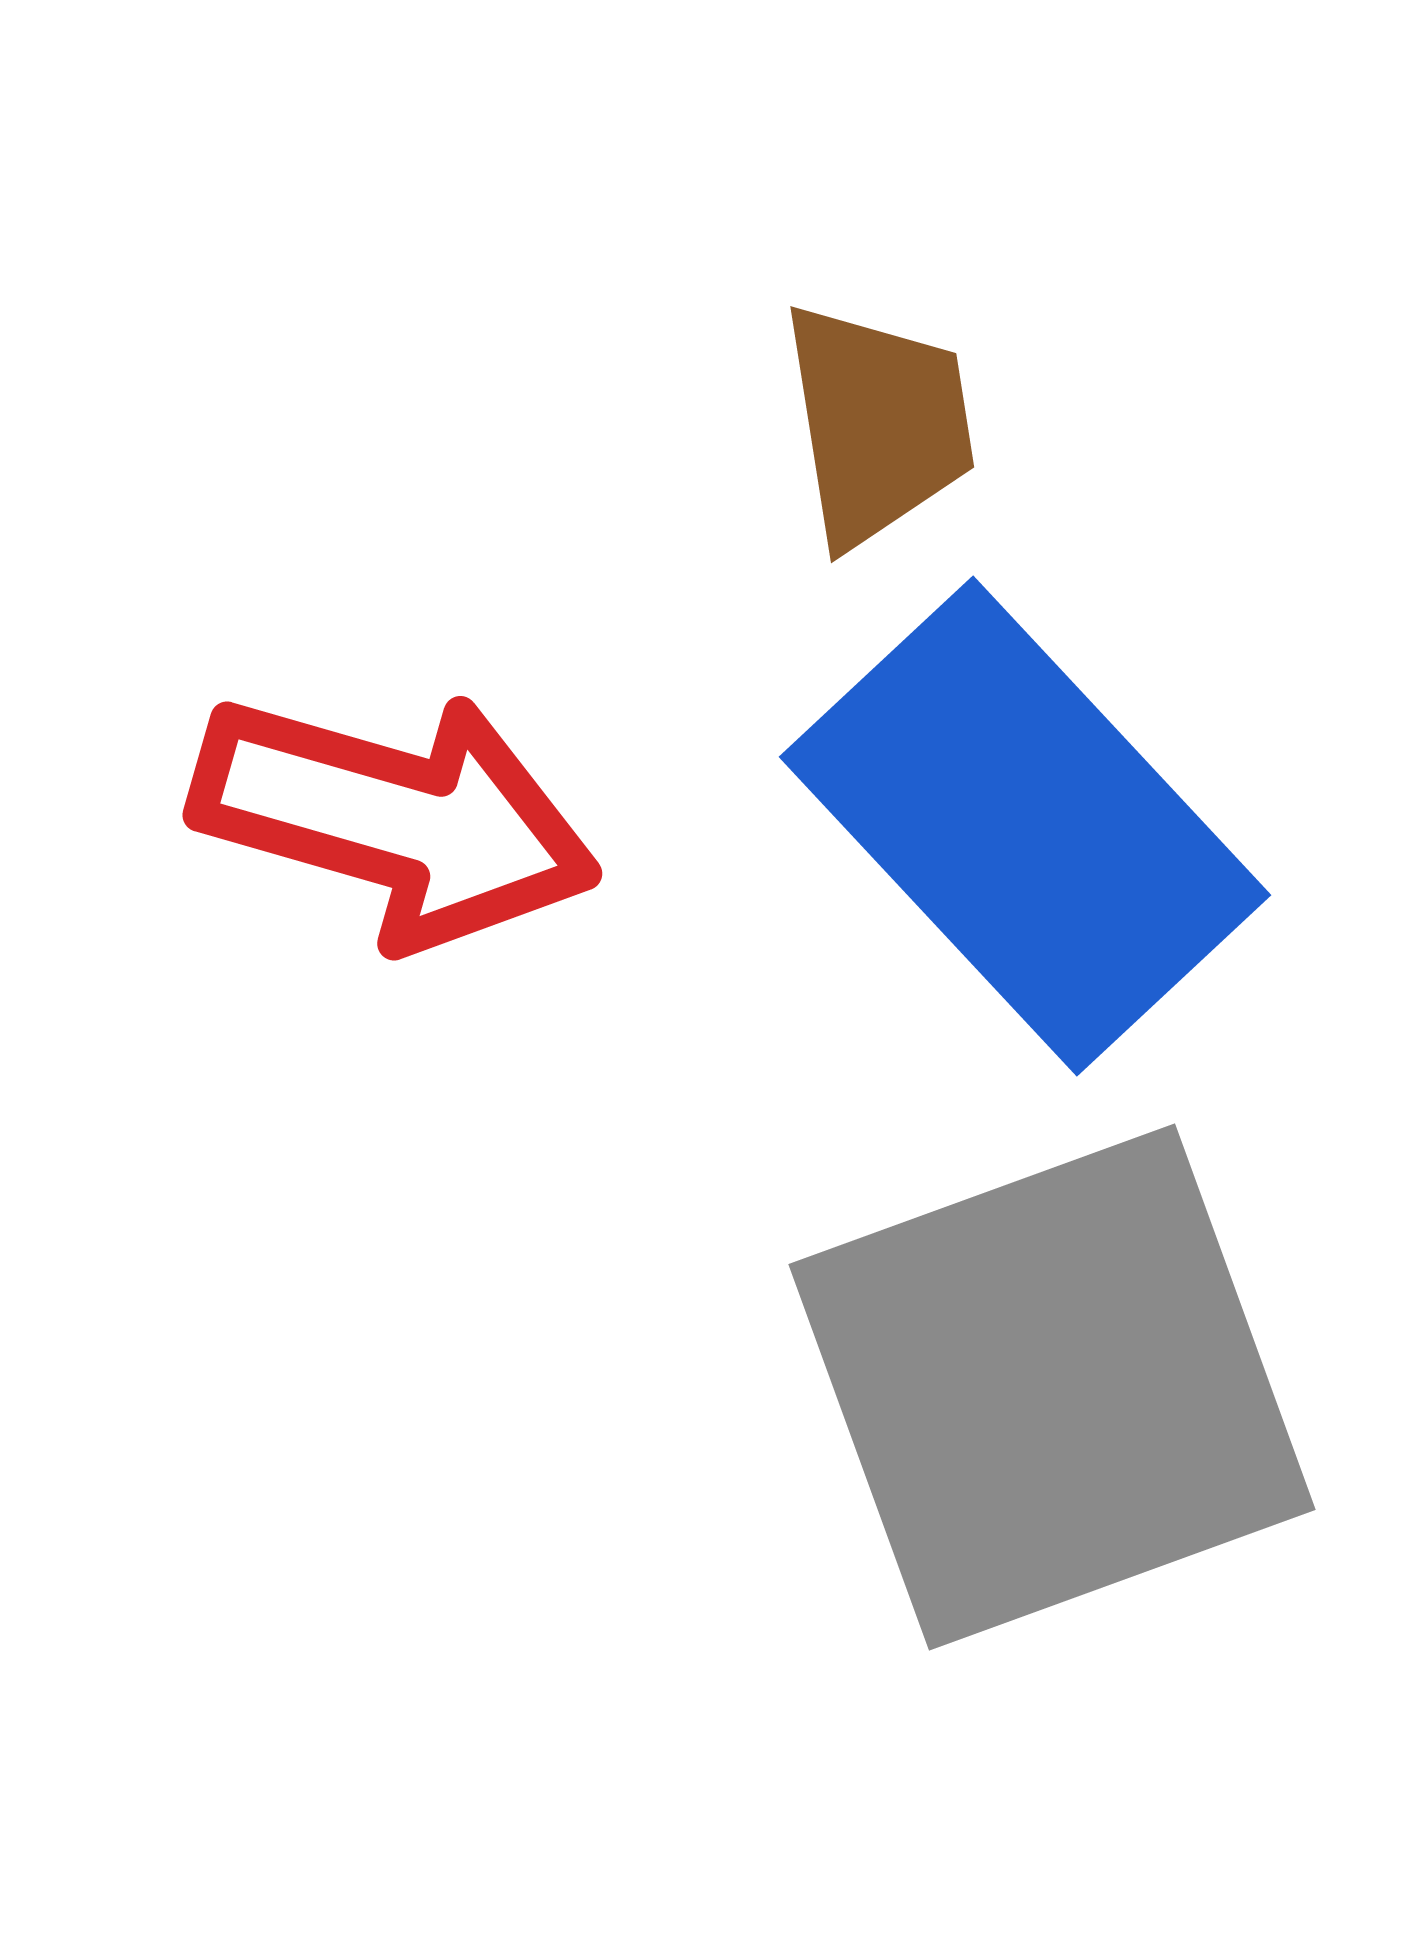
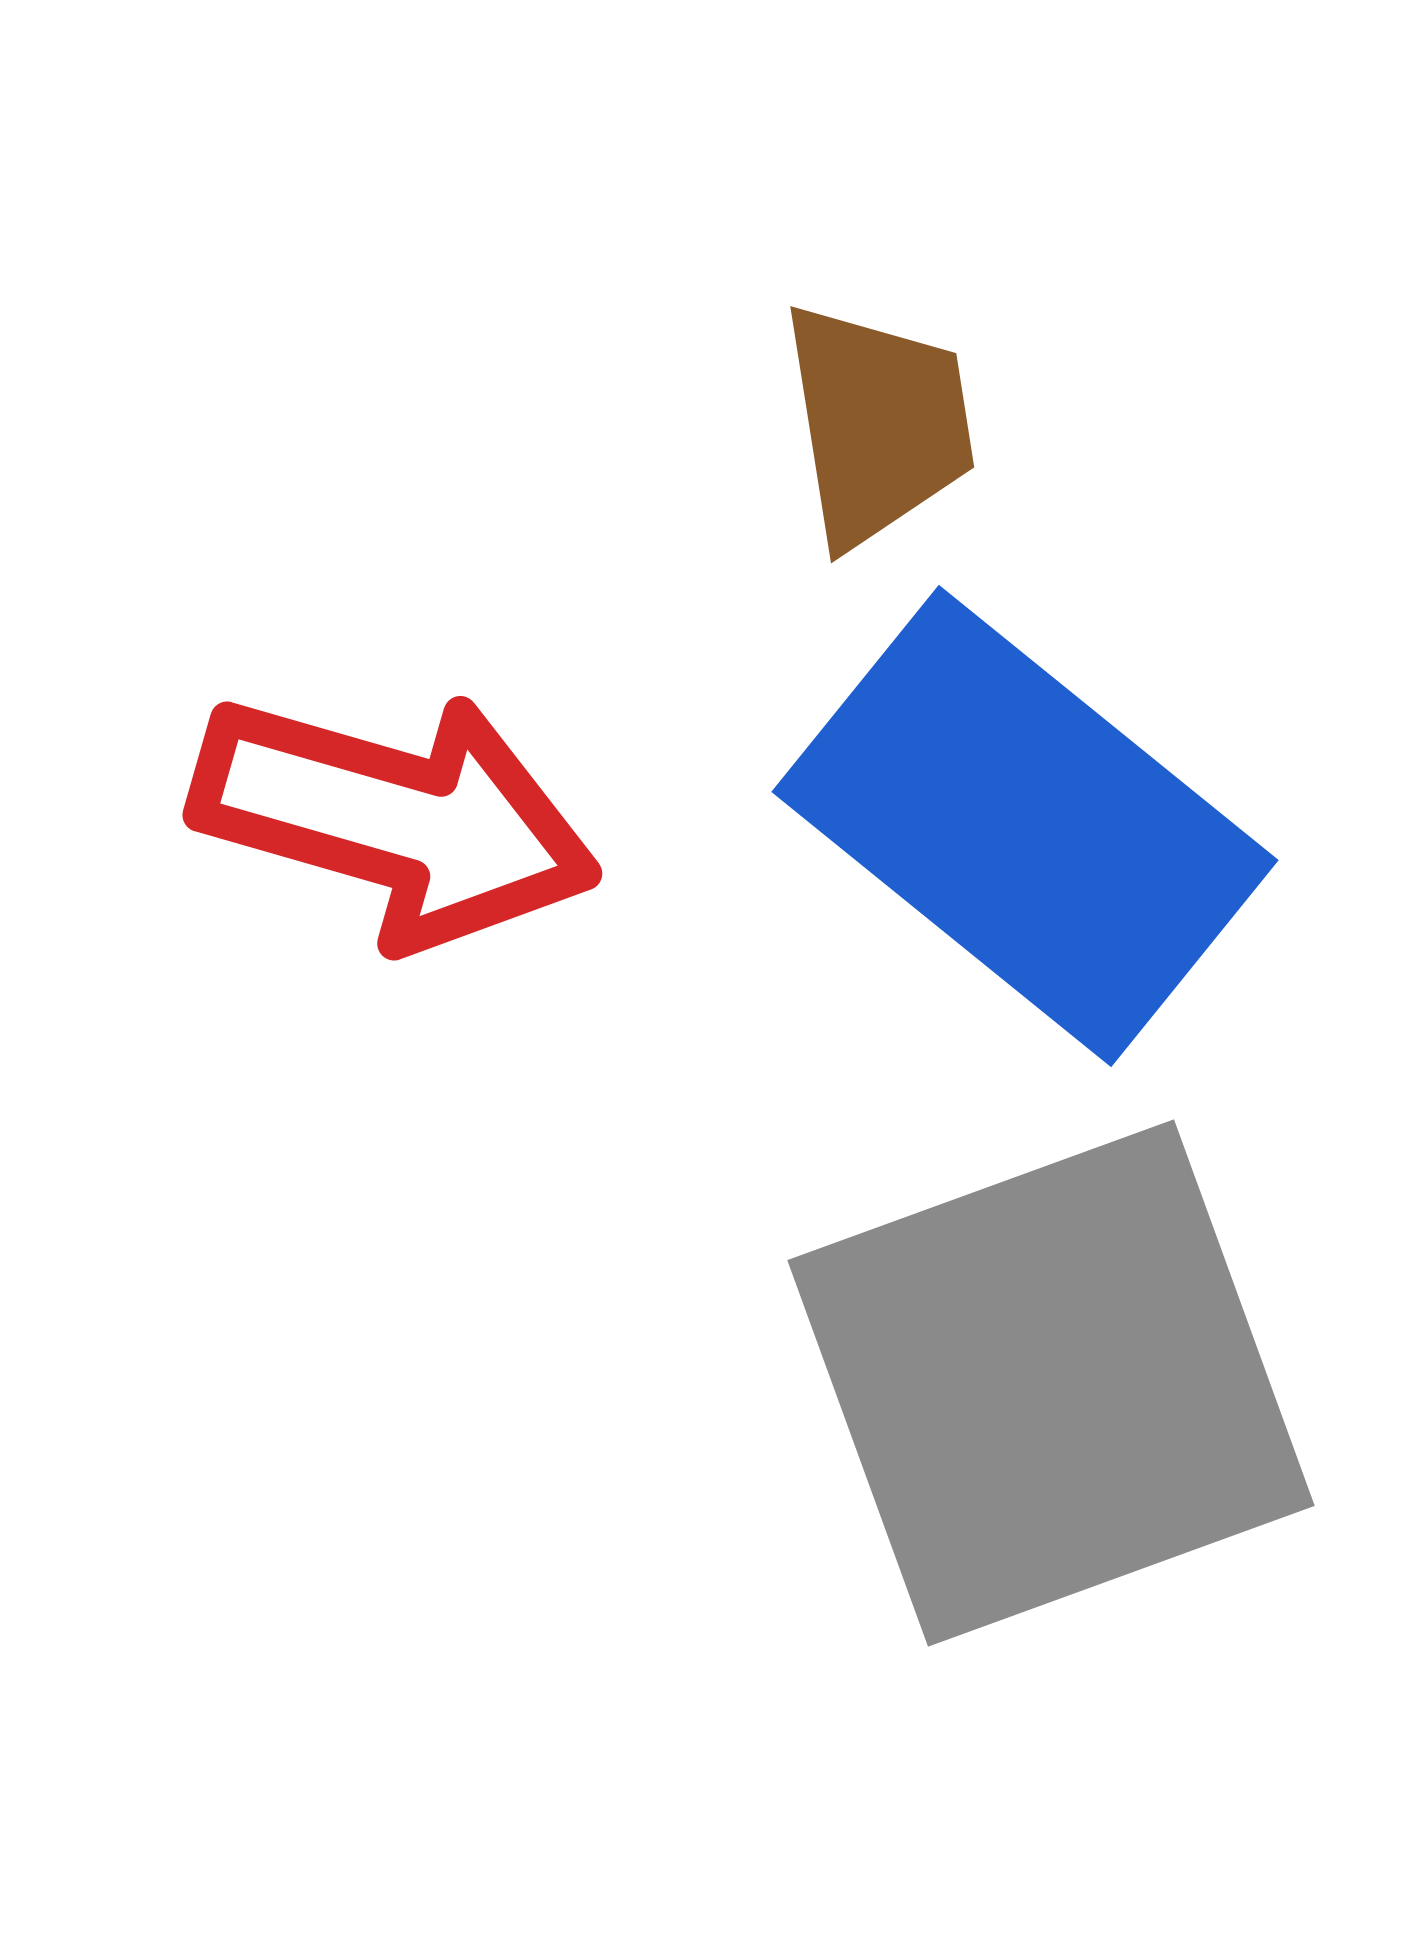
blue rectangle: rotated 8 degrees counterclockwise
gray square: moved 1 px left, 4 px up
